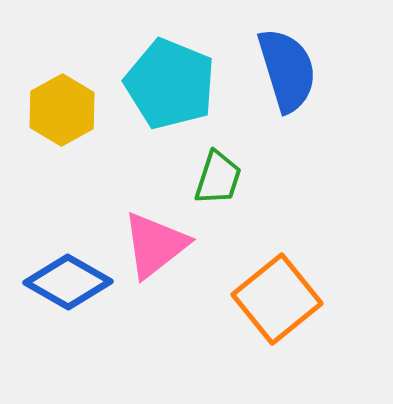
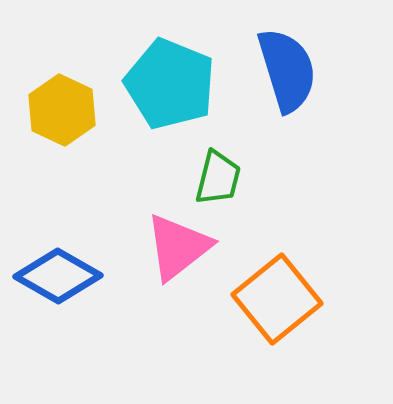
yellow hexagon: rotated 6 degrees counterclockwise
green trapezoid: rotated 4 degrees counterclockwise
pink triangle: moved 23 px right, 2 px down
blue diamond: moved 10 px left, 6 px up
